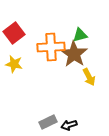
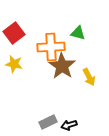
green triangle: moved 2 px left, 2 px up; rotated 28 degrees clockwise
brown star: moved 12 px left, 12 px down
